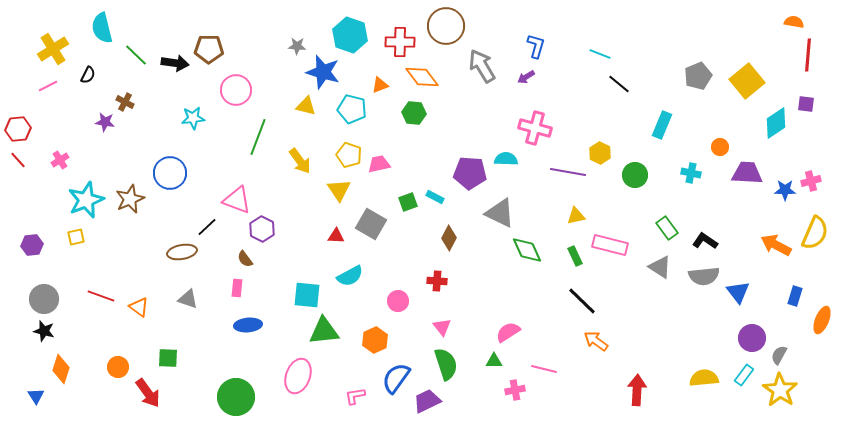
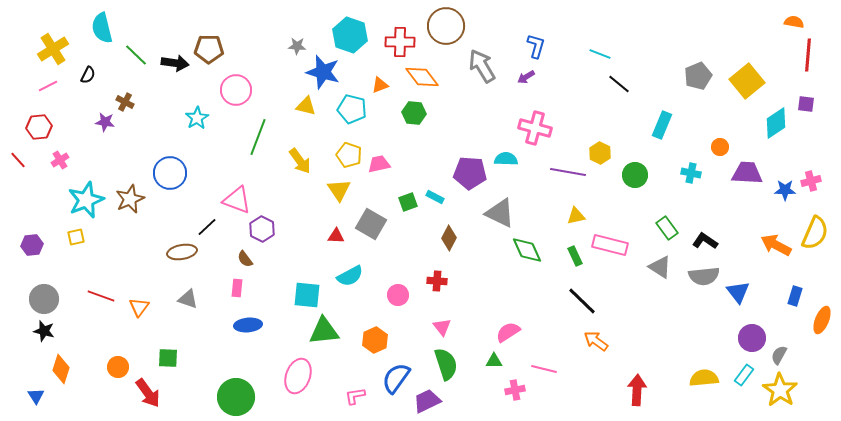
cyan star at (193, 118): moved 4 px right; rotated 25 degrees counterclockwise
red hexagon at (18, 129): moved 21 px right, 2 px up
pink circle at (398, 301): moved 6 px up
orange triangle at (139, 307): rotated 30 degrees clockwise
